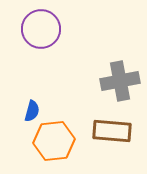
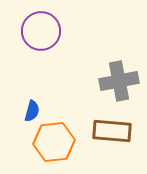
purple circle: moved 2 px down
gray cross: moved 1 px left
orange hexagon: moved 1 px down
